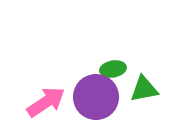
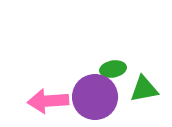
purple circle: moved 1 px left
pink arrow: moved 2 px right, 1 px up; rotated 150 degrees counterclockwise
